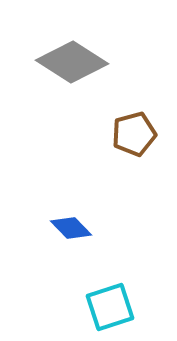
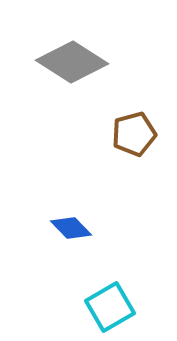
cyan square: rotated 12 degrees counterclockwise
